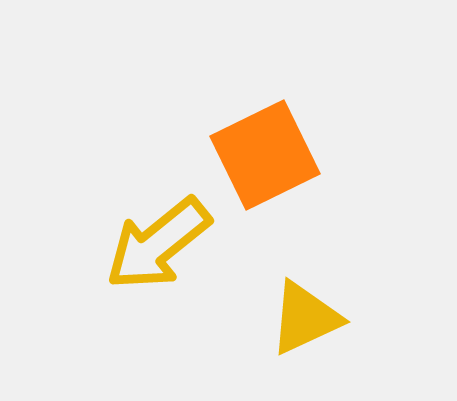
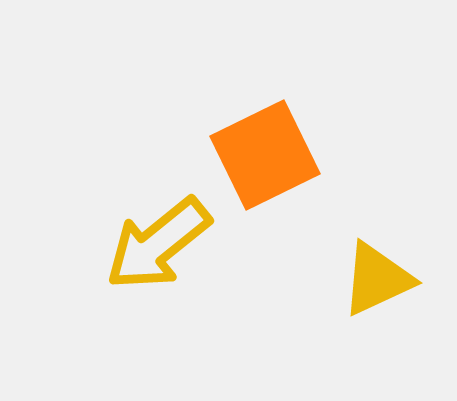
yellow triangle: moved 72 px right, 39 px up
